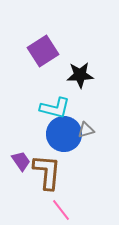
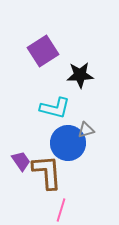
blue circle: moved 4 px right, 9 px down
brown L-shape: rotated 9 degrees counterclockwise
pink line: rotated 55 degrees clockwise
